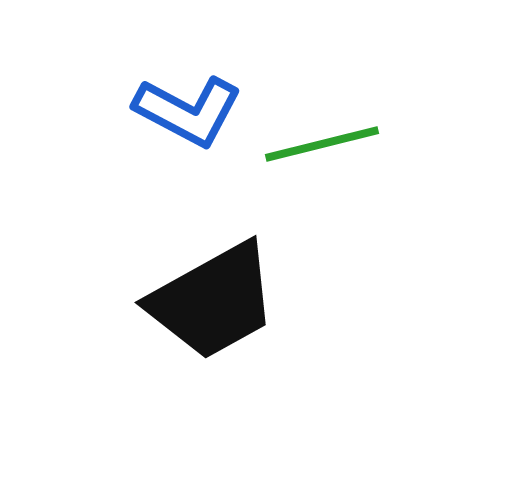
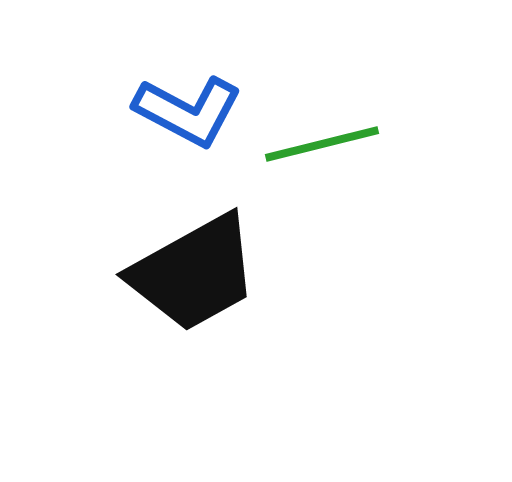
black trapezoid: moved 19 px left, 28 px up
